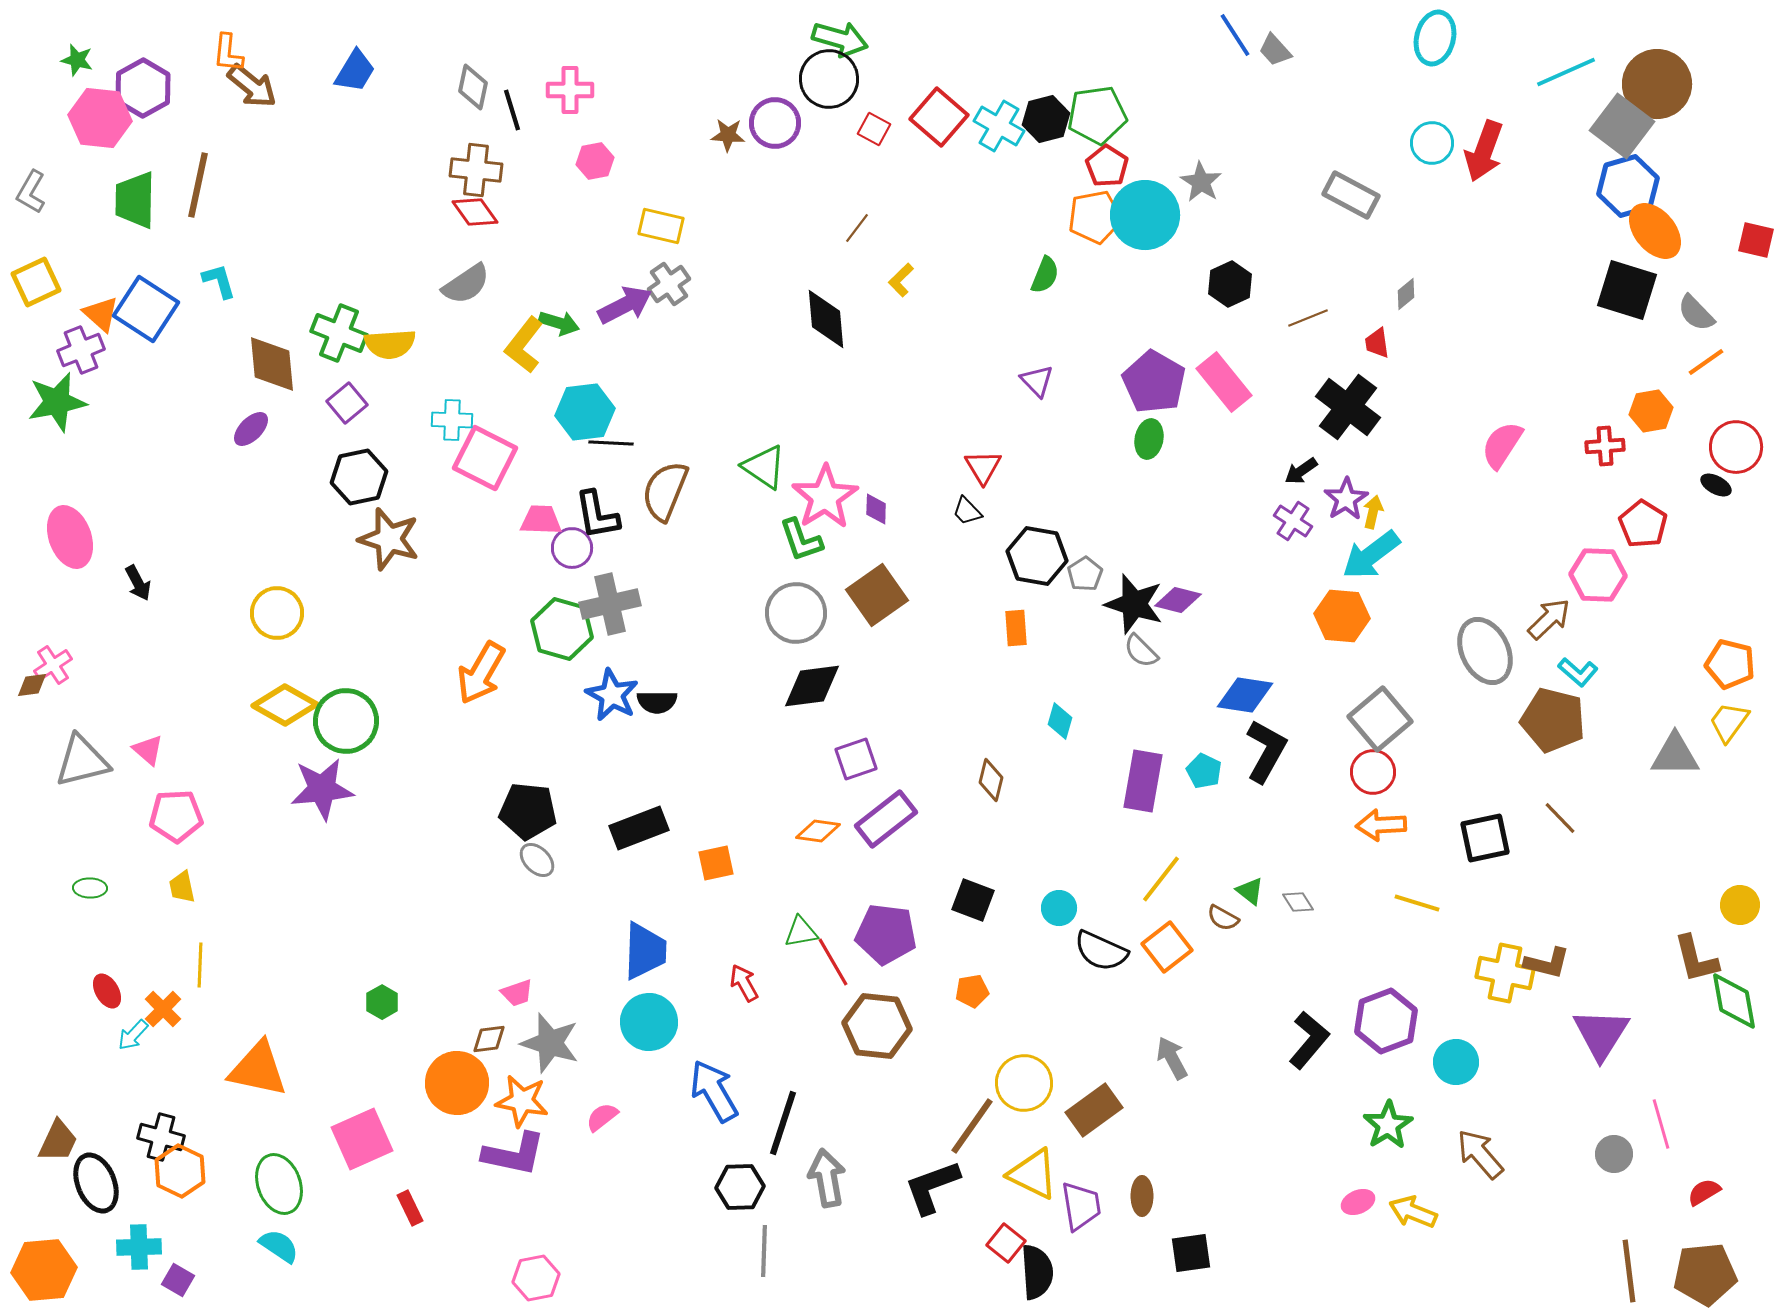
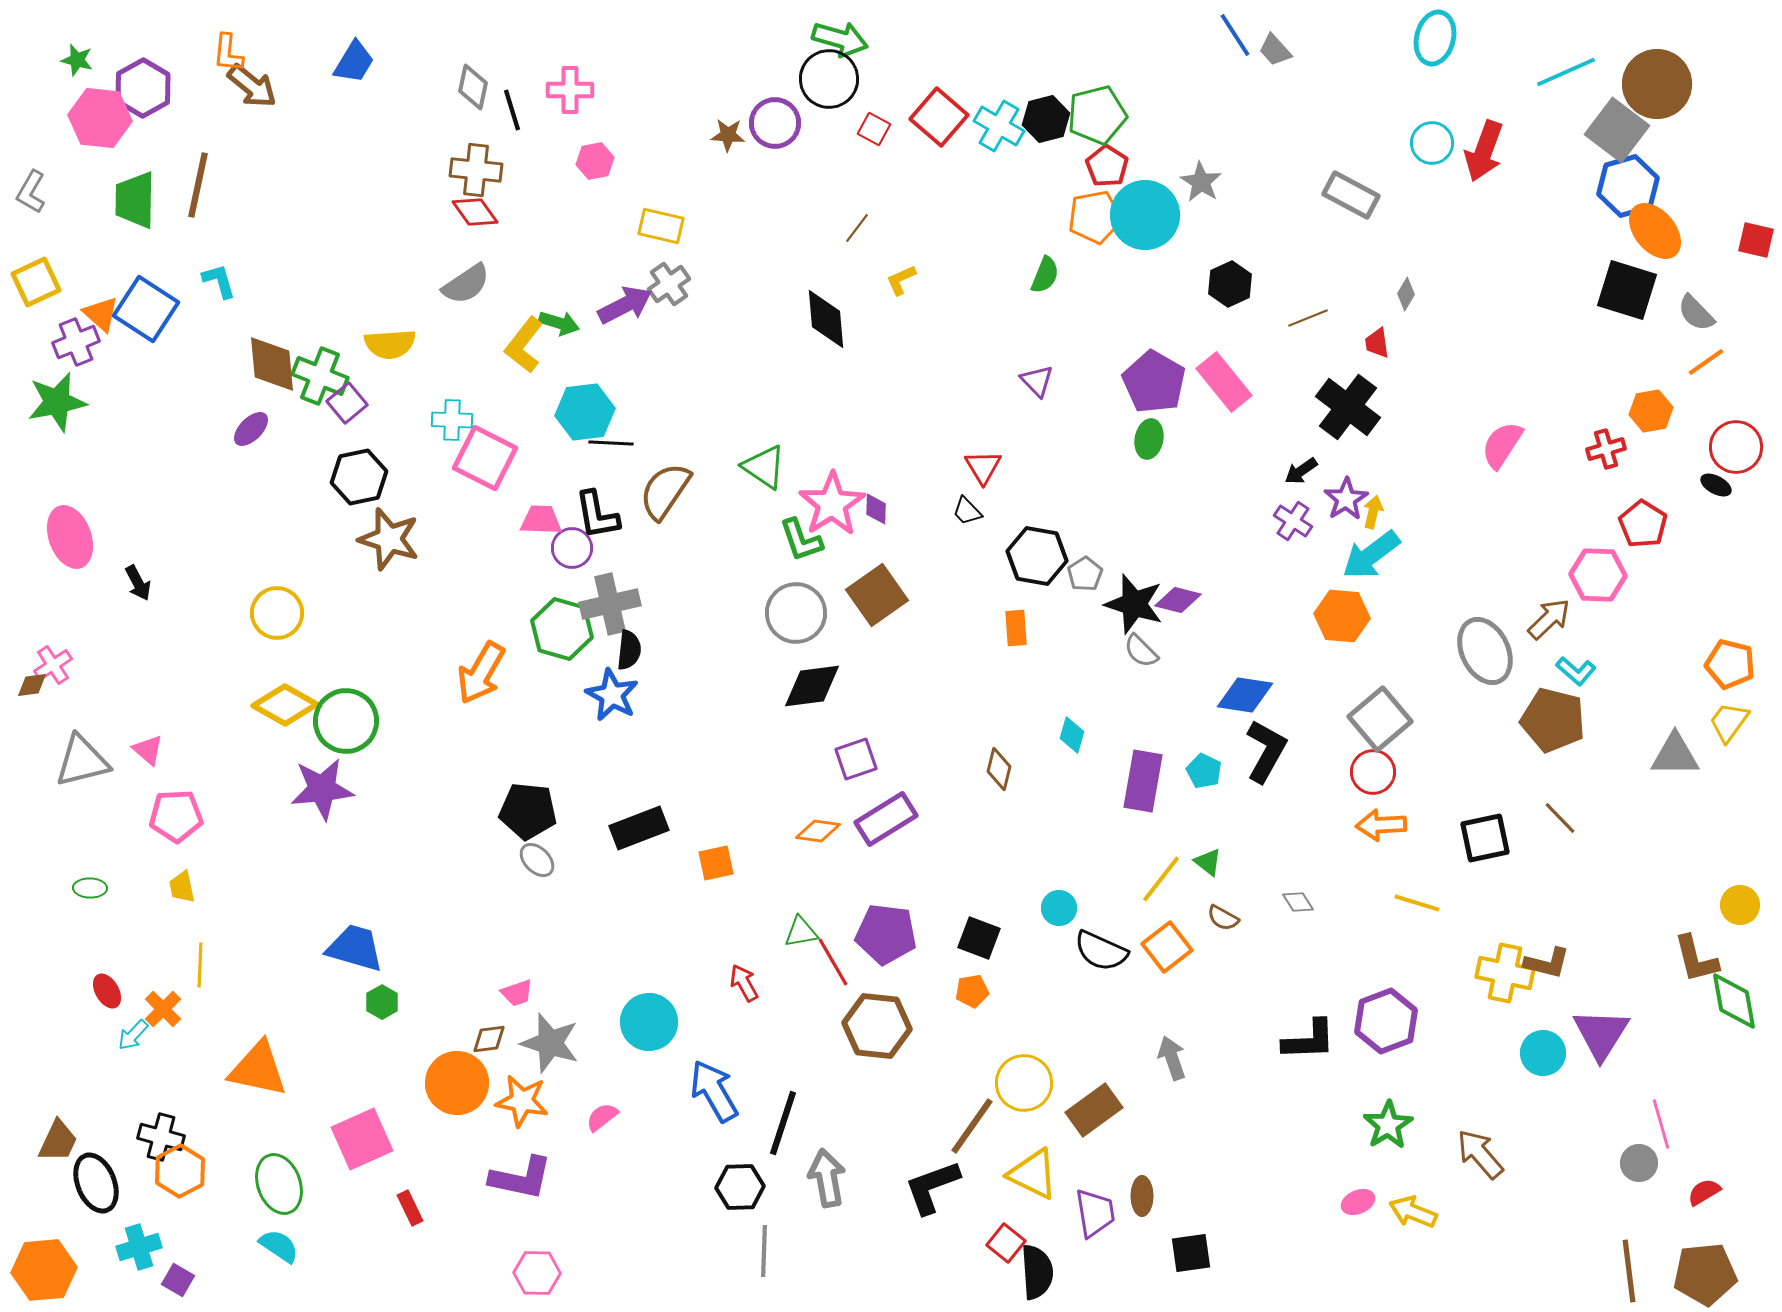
blue trapezoid at (355, 71): moved 1 px left, 9 px up
green pentagon at (1097, 115): rotated 6 degrees counterclockwise
gray square at (1622, 126): moved 5 px left, 4 px down
yellow L-shape at (901, 280): rotated 20 degrees clockwise
gray diamond at (1406, 294): rotated 20 degrees counterclockwise
green cross at (339, 333): moved 19 px left, 43 px down
purple cross at (81, 350): moved 5 px left, 8 px up
red cross at (1605, 446): moved 1 px right, 3 px down; rotated 12 degrees counterclockwise
brown semicircle at (665, 491): rotated 12 degrees clockwise
pink star at (825, 497): moved 7 px right, 7 px down
cyan L-shape at (1578, 672): moved 2 px left, 1 px up
black semicircle at (657, 702): moved 28 px left, 52 px up; rotated 84 degrees counterclockwise
cyan diamond at (1060, 721): moved 12 px right, 14 px down
brown diamond at (991, 780): moved 8 px right, 11 px up
purple rectangle at (886, 819): rotated 6 degrees clockwise
green triangle at (1250, 891): moved 42 px left, 29 px up
black square at (973, 900): moved 6 px right, 38 px down
blue trapezoid at (645, 951): moved 290 px left, 3 px up; rotated 76 degrees counterclockwise
black L-shape at (1309, 1040): rotated 48 degrees clockwise
gray arrow at (1172, 1058): rotated 9 degrees clockwise
cyan circle at (1456, 1062): moved 87 px right, 9 px up
purple L-shape at (514, 1154): moved 7 px right, 24 px down
gray circle at (1614, 1154): moved 25 px right, 9 px down
orange hexagon at (180, 1171): rotated 6 degrees clockwise
purple trapezoid at (1081, 1206): moved 14 px right, 7 px down
cyan cross at (139, 1247): rotated 15 degrees counterclockwise
pink hexagon at (536, 1278): moved 1 px right, 5 px up; rotated 12 degrees clockwise
